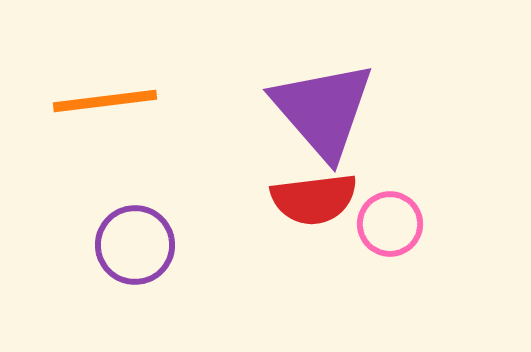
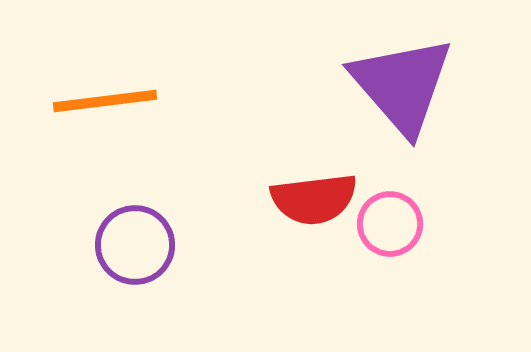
purple triangle: moved 79 px right, 25 px up
